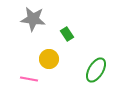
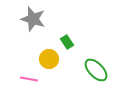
gray star: rotated 10 degrees clockwise
green rectangle: moved 8 px down
green ellipse: rotated 75 degrees counterclockwise
